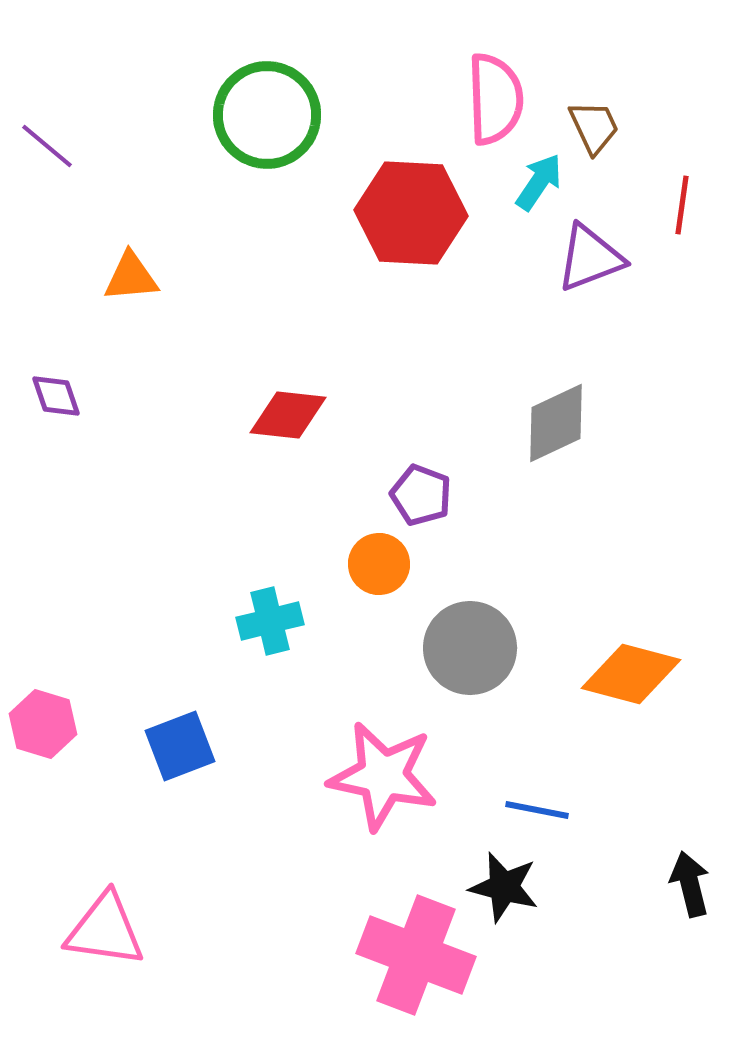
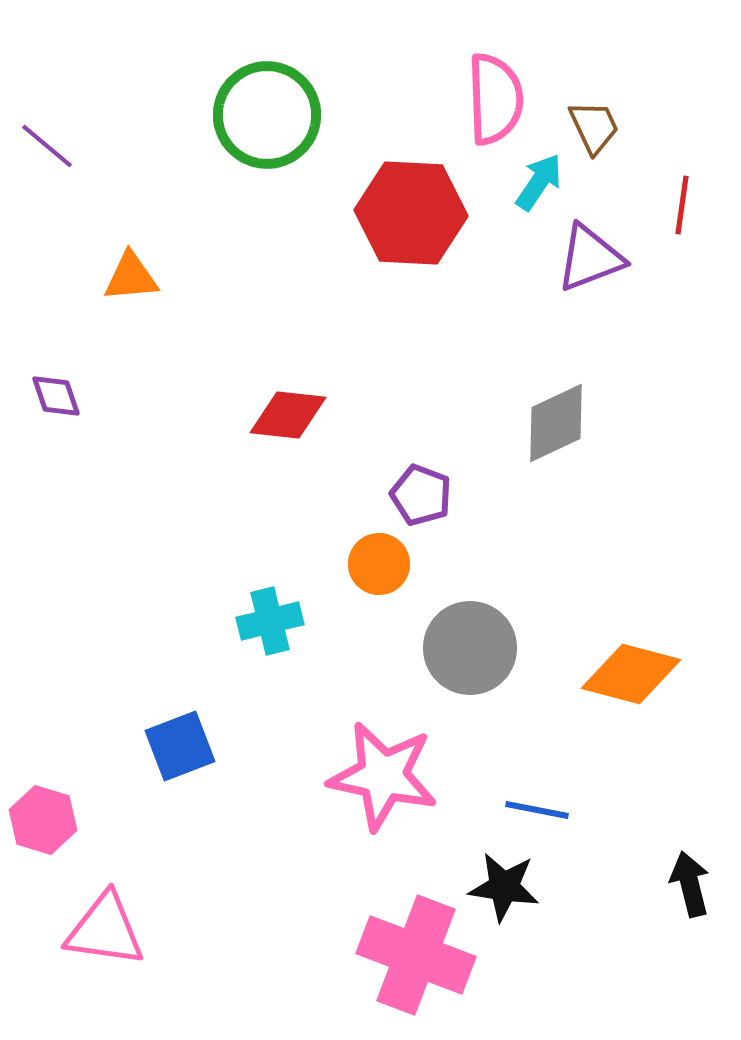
pink hexagon: moved 96 px down
black star: rotated 6 degrees counterclockwise
